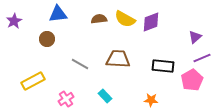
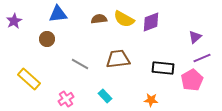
yellow semicircle: moved 1 px left
brown trapezoid: rotated 10 degrees counterclockwise
black rectangle: moved 2 px down
yellow rectangle: moved 4 px left, 2 px up; rotated 70 degrees clockwise
